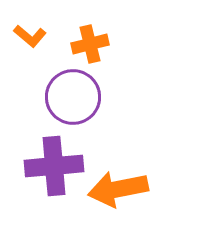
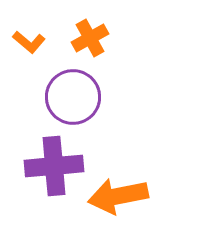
orange L-shape: moved 1 px left, 6 px down
orange cross: moved 6 px up; rotated 15 degrees counterclockwise
orange arrow: moved 7 px down
